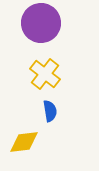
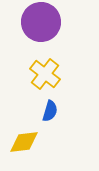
purple circle: moved 1 px up
blue semicircle: rotated 25 degrees clockwise
